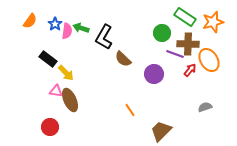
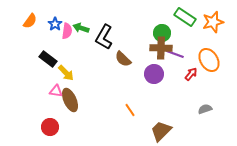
brown cross: moved 27 px left, 4 px down
red arrow: moved 1 px right, 4 px down
gray semicircle: moved 2 px down
